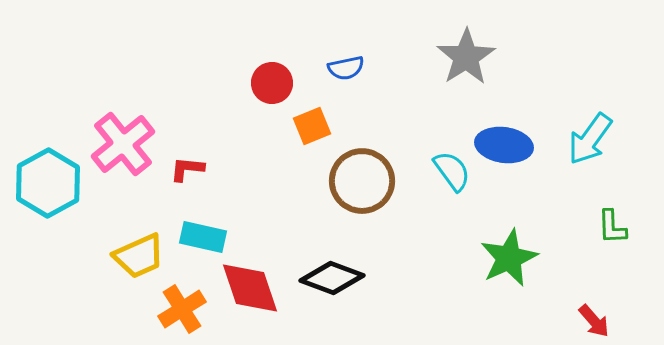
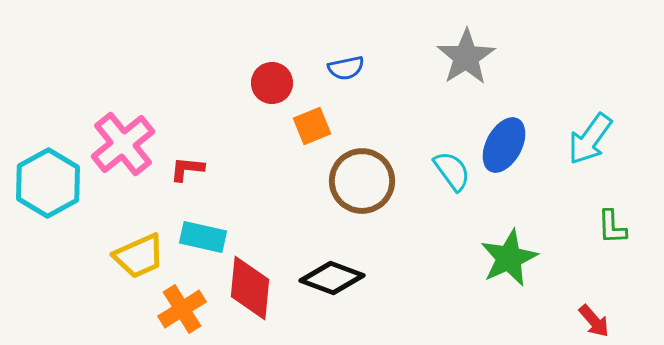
blue ellipse: rotated 70 degrees counterclockwise
red diamond: rotated 24 degrees clockwise
